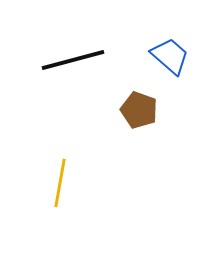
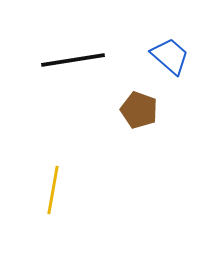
black line: rotated 6 degrees clockwise
yellow line: moved 7 px left, 7 px down
